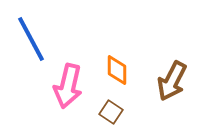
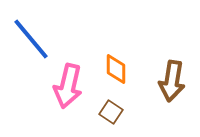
blue line: rotated 12 degrees counterclockwise
orange diamond: moved 1 px left, 1 px up
brown arrow: rotated 18 degrees counterclockwise
